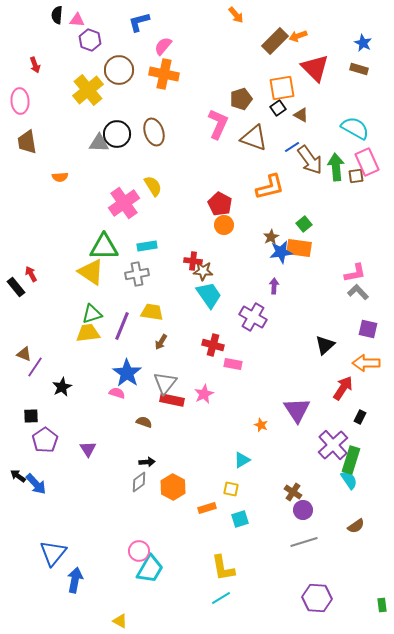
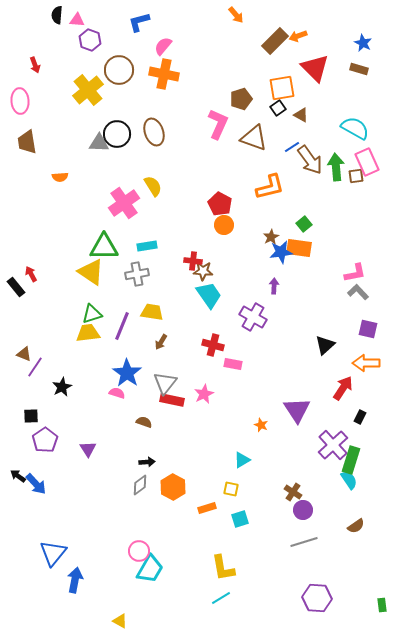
gray diamond at (139, 482): moved 1 px right, 3 px down
